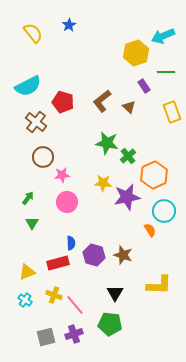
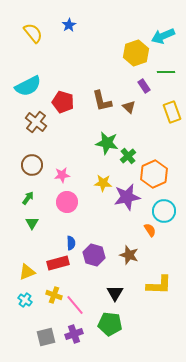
brown L-shape: rotated 65 degrees counterclockwise
brown circle: moved 11 px left, 8 px down
orange hexagon: moved 1 px up
brown star: moved 6 px right
